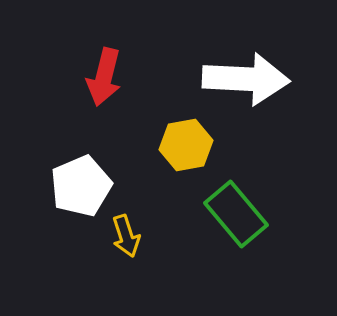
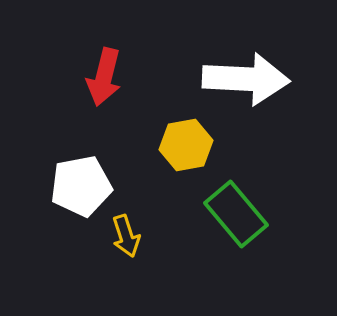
white pentagon: rotated 12 degrees clockwise
